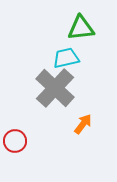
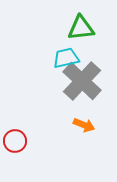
gray cross: moved 27 px right, 7 px up
orange arrow: moved 1 px right, 1 px down; rotated 75 degrees clockwise
